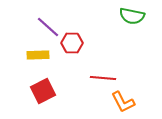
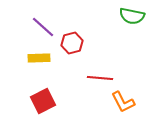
purple line: moved 5 px left
red hexagon: rotated 15 degrees counterclockwise
yellow rectangle: moved 1 px right, 3 px down
red line: moved 3 px left
red square: moved 10 px down
